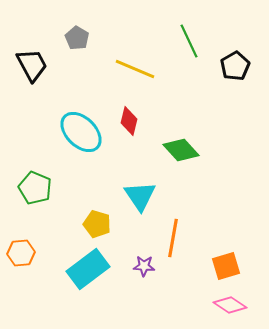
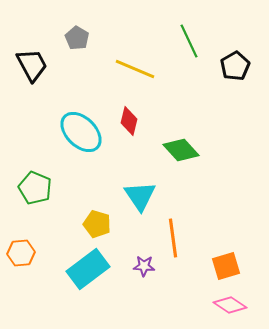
orange line: rotated 18 degrees counterclockwise
